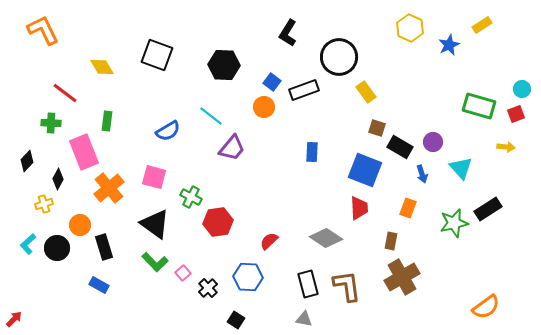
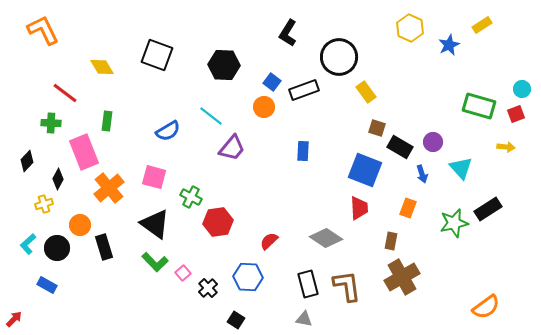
blue rectangle at (312, 152): moved 9 px left, 1 px up
blue rectangle at (99, 285): moved 52 px left
